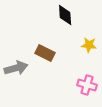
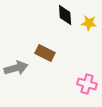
yellow star: moved 22 px up
pink cross: moved 1 px up
